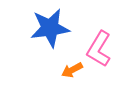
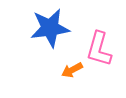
pink L-shape: rotated 15 degrees counterclockwise
